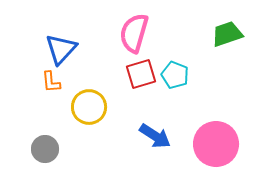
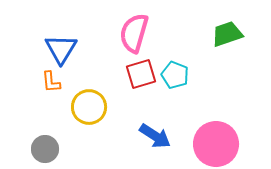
blue triangle: rotated 12 degrees counterclockwise
